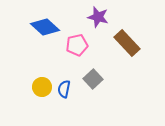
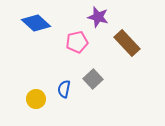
blue diamond: moved 9 px left, 4 px up
pink pentagon: moved 3 px up
yellow circle: moved 6 px left, 12 px down
